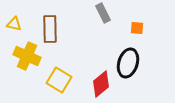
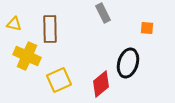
orange square: moved 10 px right
yellow square: rotated 35 degrees clockwise
